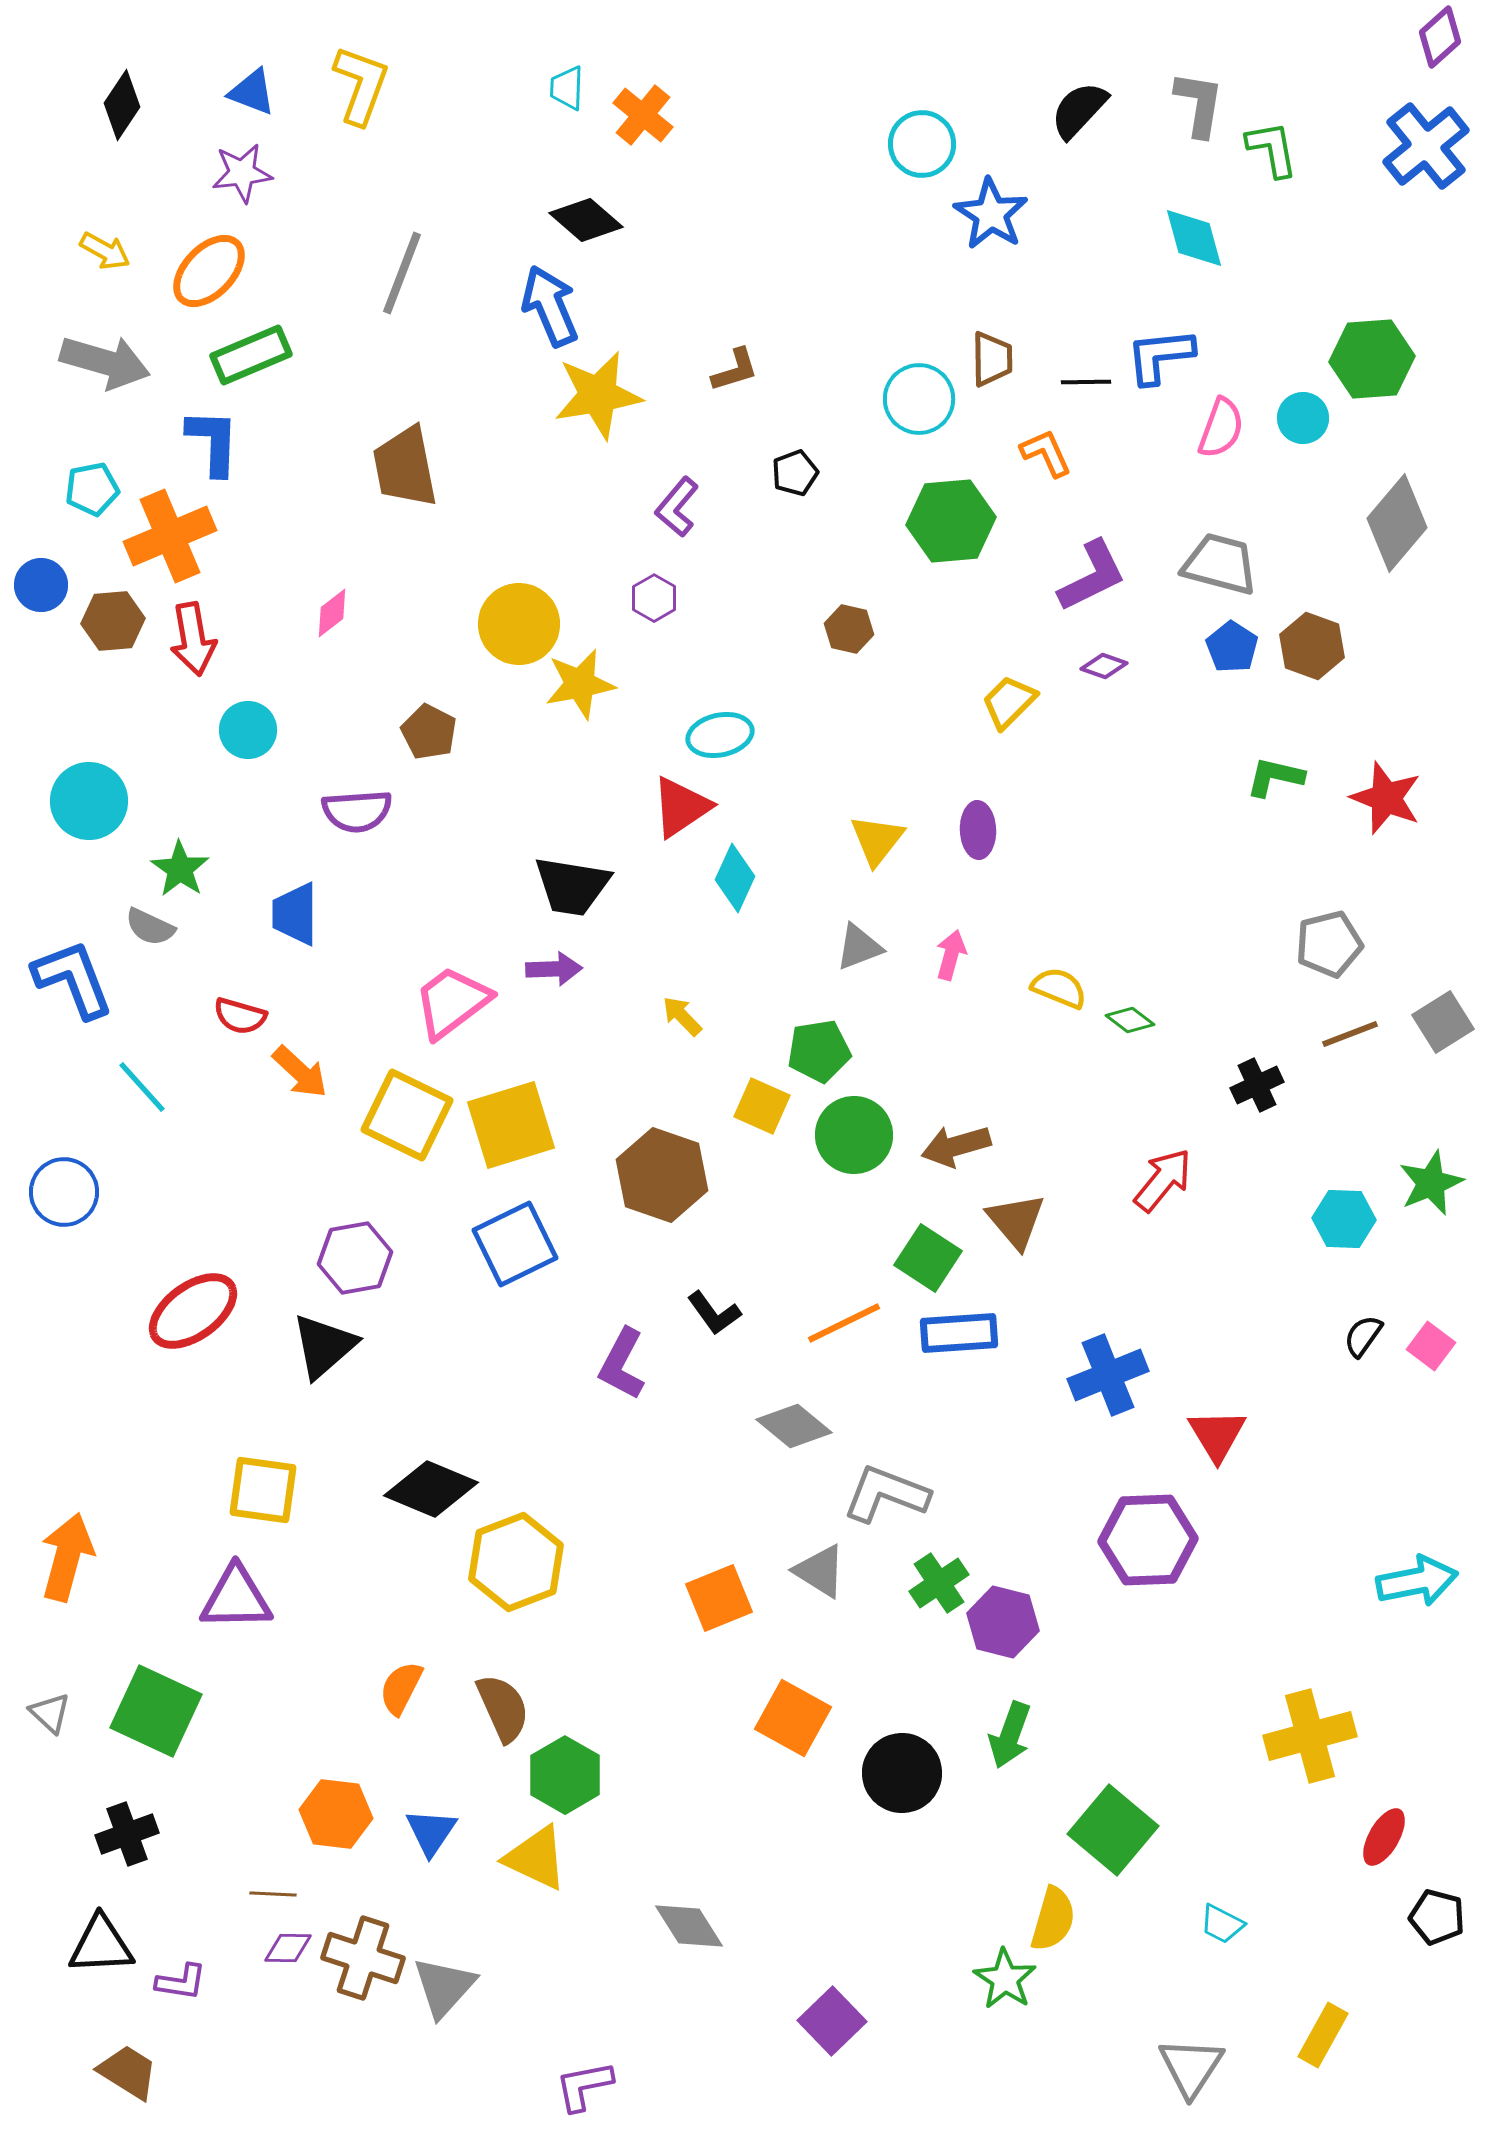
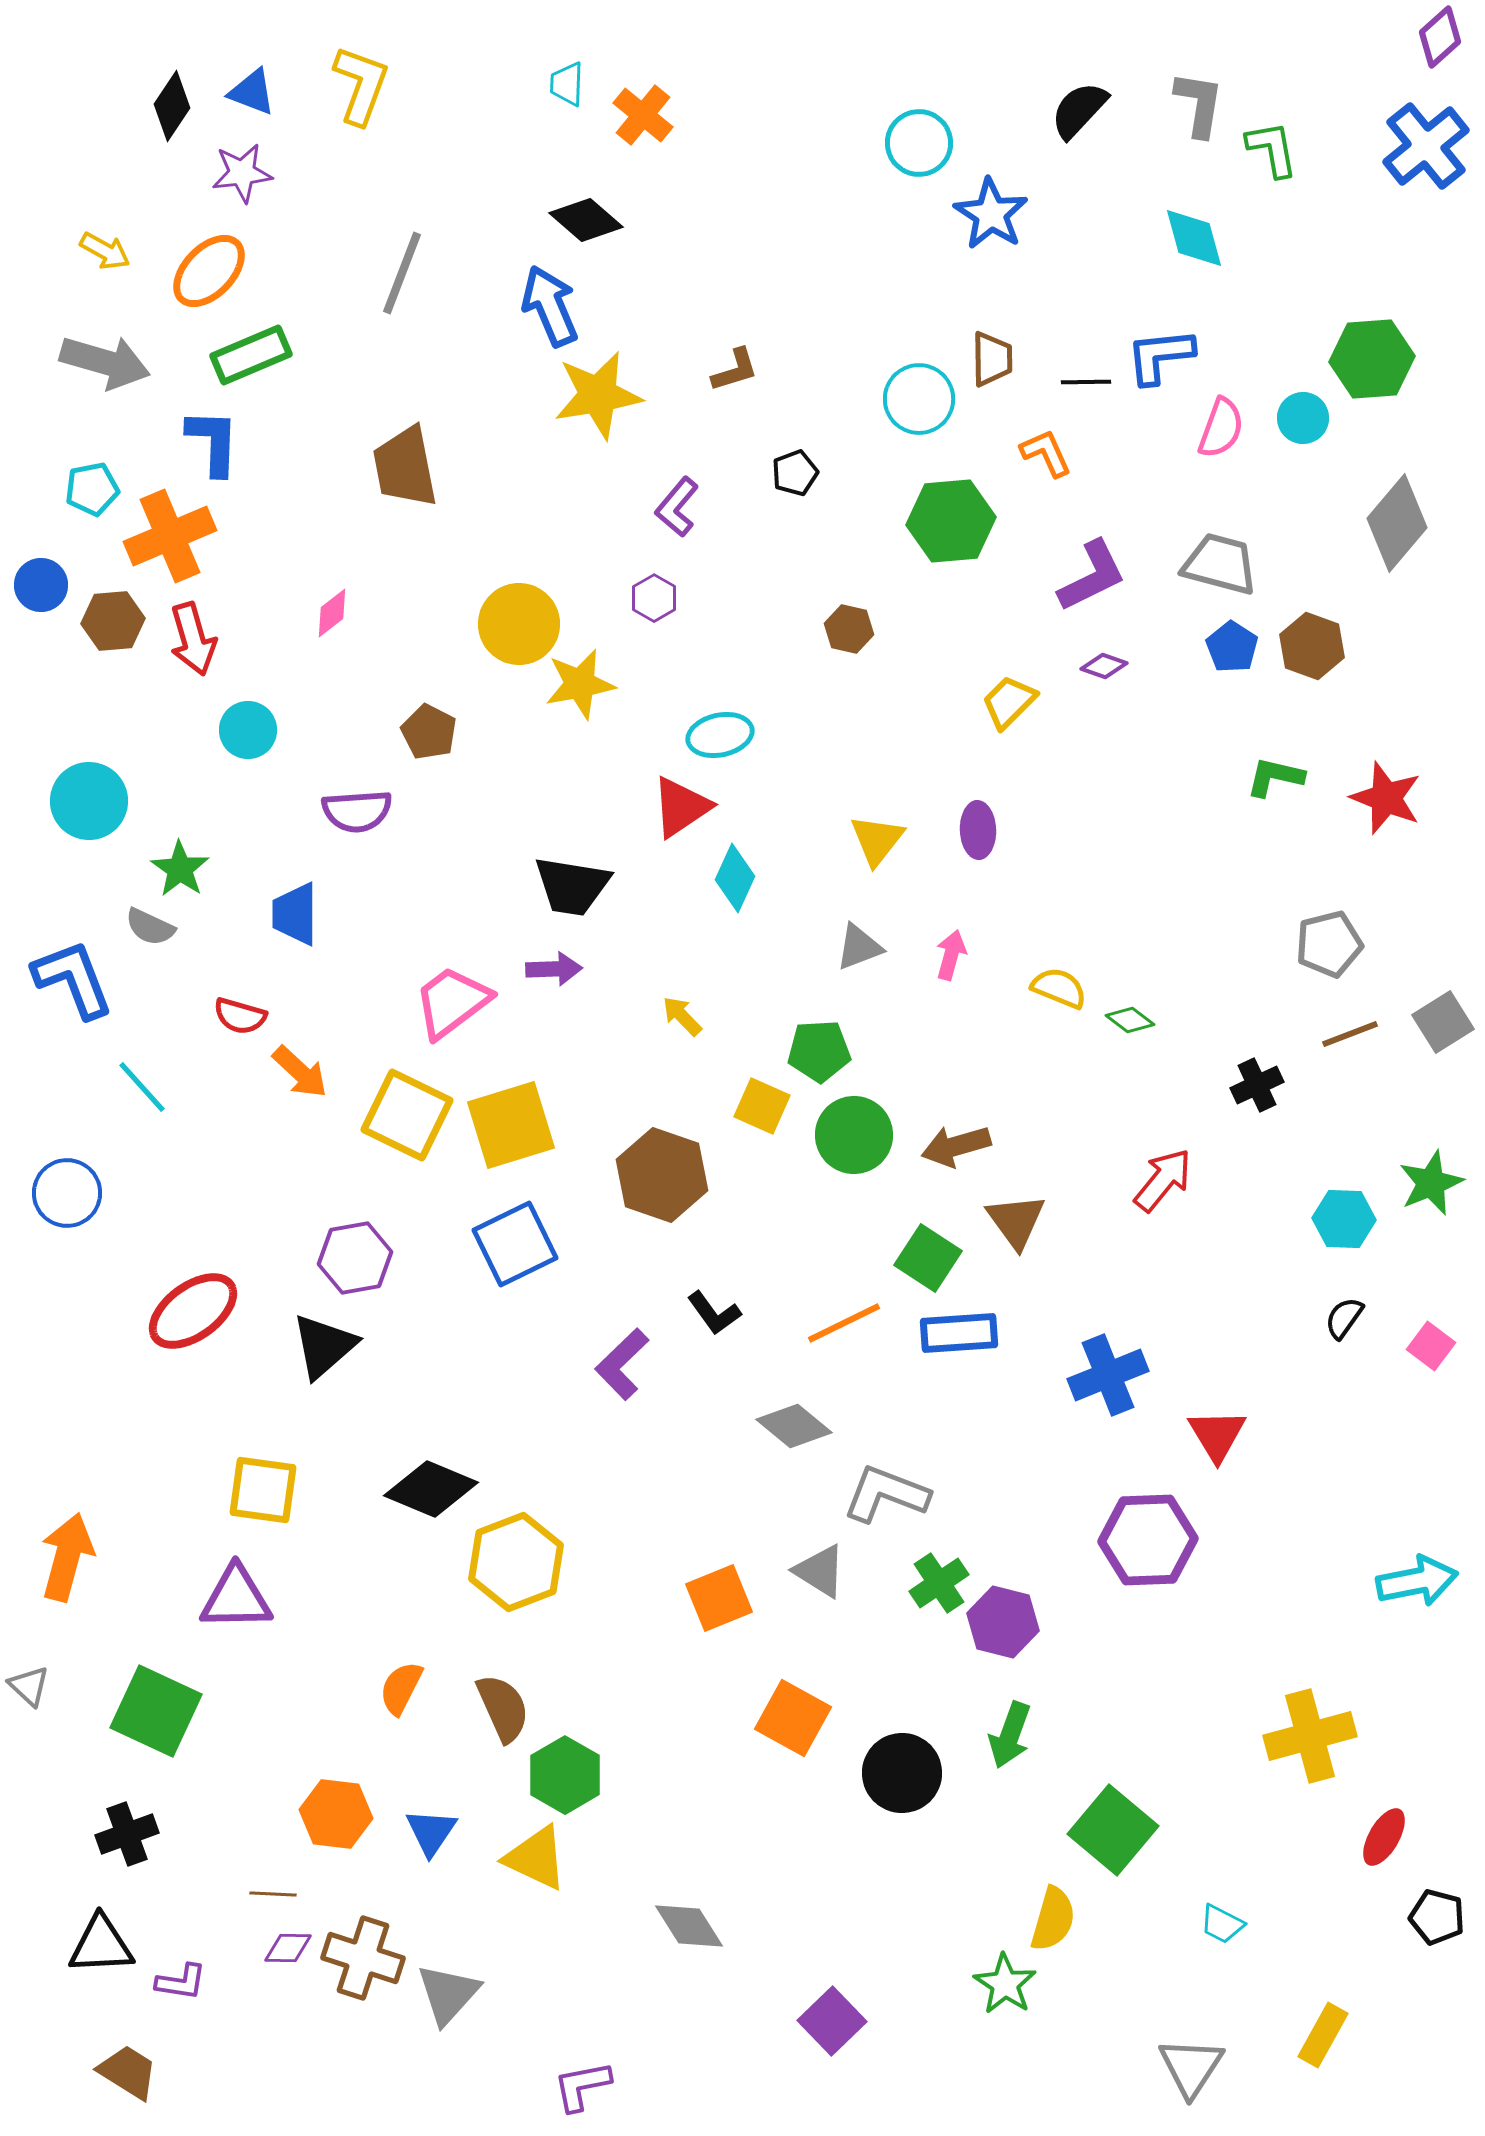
cyan trapezoid at (567, 88): moved 4 px up
black diamond at (122, 105): moved 50 px right, 1 px down
cyan circle at (922, 144): moved 3 px left, 1 px up
red arrow at (193, 639): rotated 6 degrees counterclockwise
green pentagon at (819, 1051): rotated 6 degrees clockwise
blue circle at (64, 1192): moved 3 px right, 1 px down
brown triangle at (1016, 1221): rotated 4 degrees clockwise
black semicircle at (1363, 1336): moved 19 px left, 18 px up
purple L-shape at (622, 1364): rotated 18 degrees clockwise
gray triangle at (50, 1713): moved 21 px left, 27 px up
green star at (1005, 1979): moved 5 px down
gray triangle at (444, 1987): moved 4 px right, 7 px down
purple L-shape at (584, 2086): moved 2 px left
